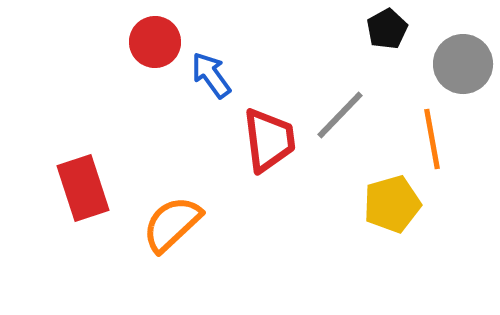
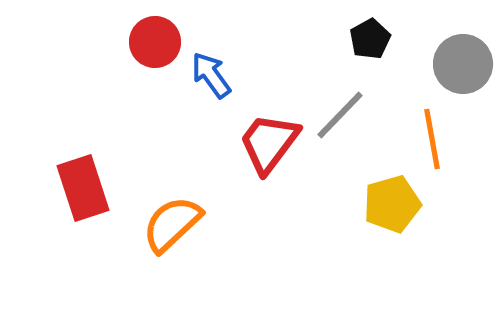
black pentagon: moved 17 px left, 10 px down
red trapezoid: moved 3 px down; rotated 136 degrees counterclockwise
